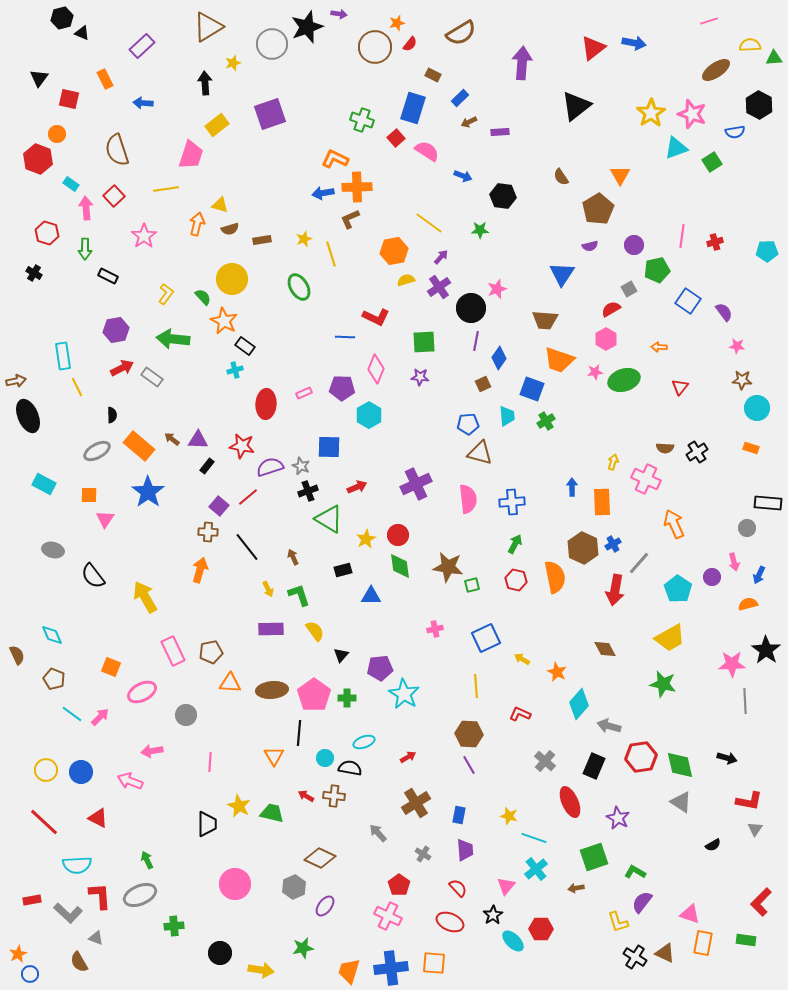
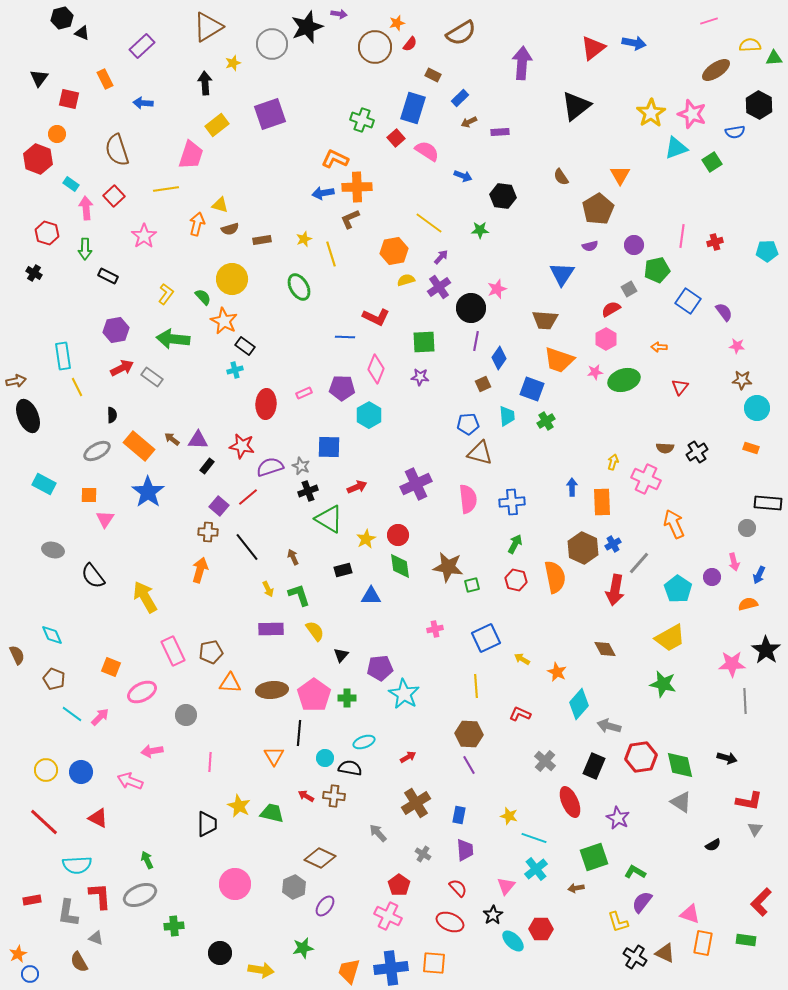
gray L-shape at (68, 913): rotated 56 degrees clockwise
